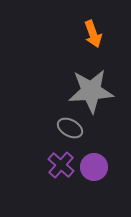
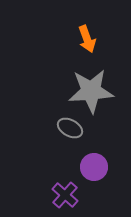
orange arrow: moved 6 px left, 5 px down
purple cross: moved 4 px right, 30 px down
